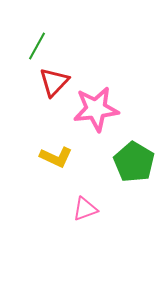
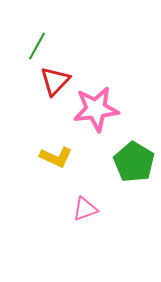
red triangle: moved 1 px right, 1 px up
